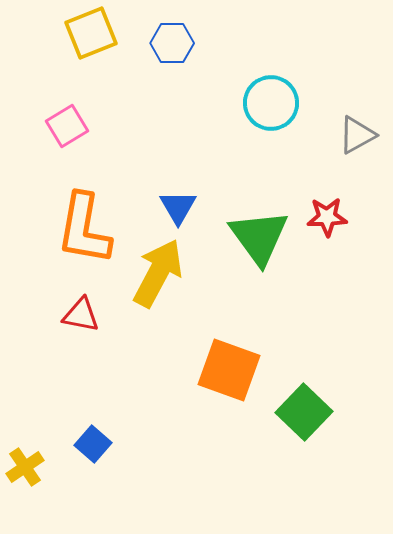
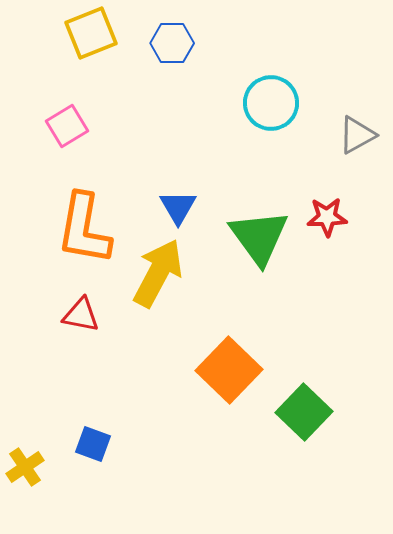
orange square: rotated 24 degrees clockwise
blue square: rotated 21 degrees counterclockwise
